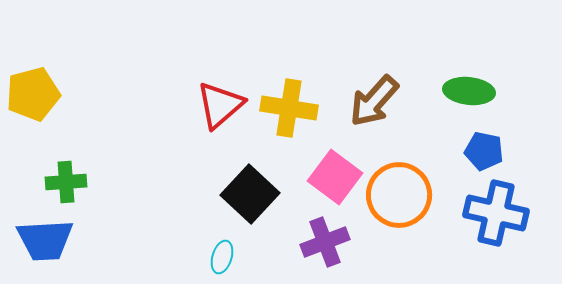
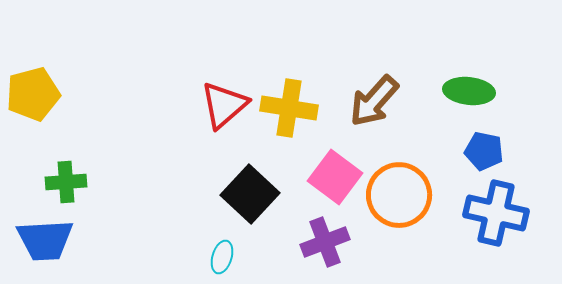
red triangle: moved 4 px right
